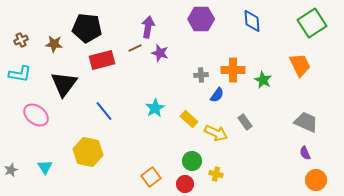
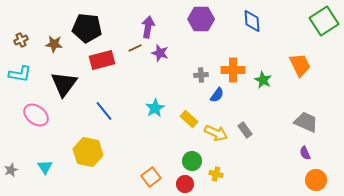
green square: moved 12 px right, 2 px up
gray rectangle: moved 8 px down
